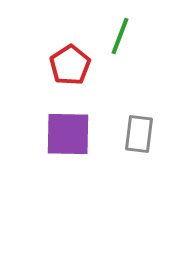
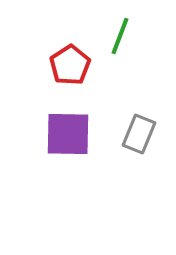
gray rectangle: rotated 15 degrees clockwise
